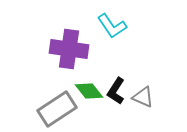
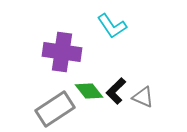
purple cross: moved 7 px left, 3 px down
black L-shape: rotated 12 degrees clockwise
gray rectangle: moved 2 px left
